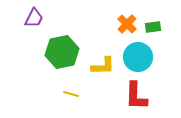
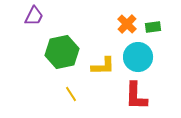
purple trapezoid: moved 2 px up
yellow line: rotated 42 degrees clockwise
